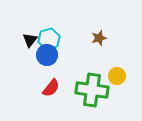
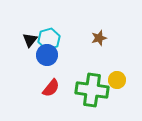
yellow circle: moved 4 px down
